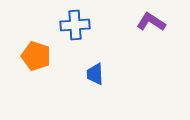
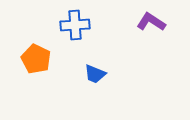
orange pentagon: moved 3 px down; rotated 8 degrees clockwise
blue trapezoid: rotated 65 degrees counterclockwise
